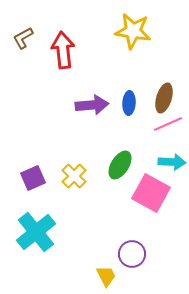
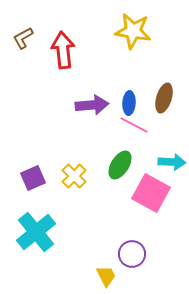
pink line: moved 34 px left, 1 px down; rotated 52 degrees clockwise
